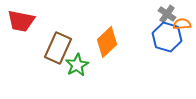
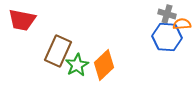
gray cross: rotated 18 degrees counterclockwise
red trapezoid: moved 1 px right, 1 px up
blue hexagon: rotated 12 degrees counterclockwise
orange diamond: moved 3 px left, 23 px down
brown rectangle: moved 3 px down
